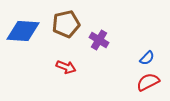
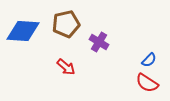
purple cross: moved 2 px down
blue semicircle: moved 2 px right, 2 px down
red arrow: rotated 18 degrees clockwise
red semicircle: moved 1 px left, 1 px down; rotated 120 degrees counterclockwise
